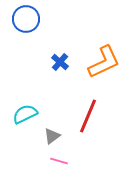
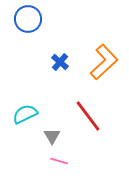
blue circle: moved 2 px right
orange L-shape: rotated 18 degrees counterclockwise
red line: rotated 60 degrees counterclockwise
gray triangle: rotated 24 degrees counterclockwise
